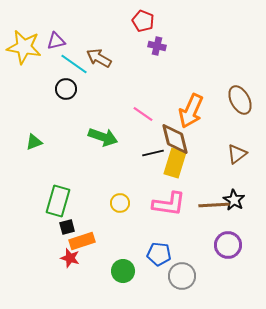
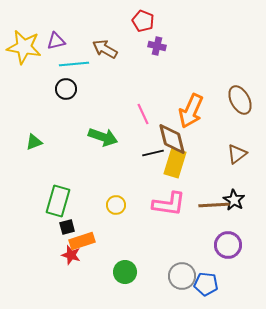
brown arrow: moved 6 px right, 9 px up
cyan line: rotated 40 degrees counterclockwise
pink line: rotated 30 degrees clockwise
brown diamond: moved 3 px left
yellow circle: moved 4 px left, 2 px down
blue pentagon: moved 47 px right, 30 px down
red star: moved 1 px right, 3 px up
green circle: moved 2 px right, 1 px down
